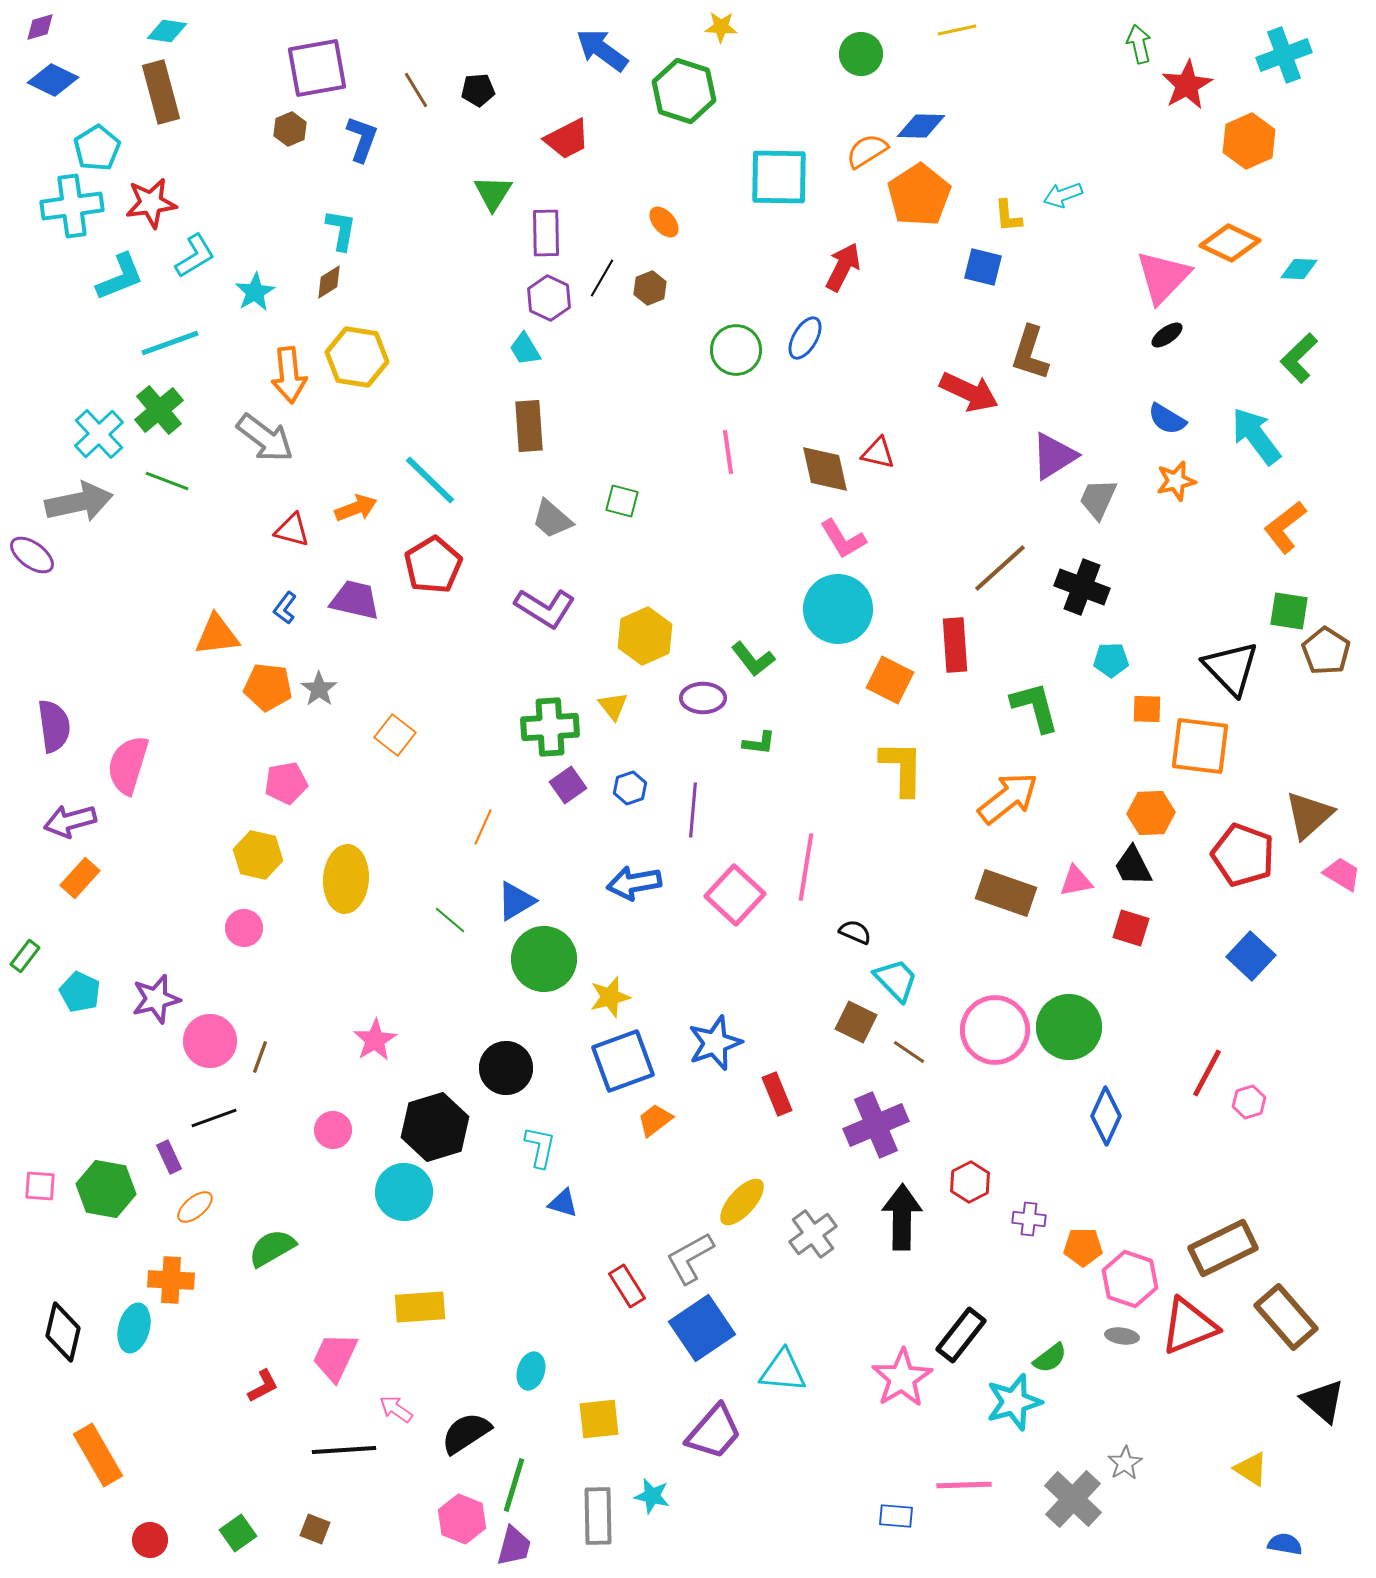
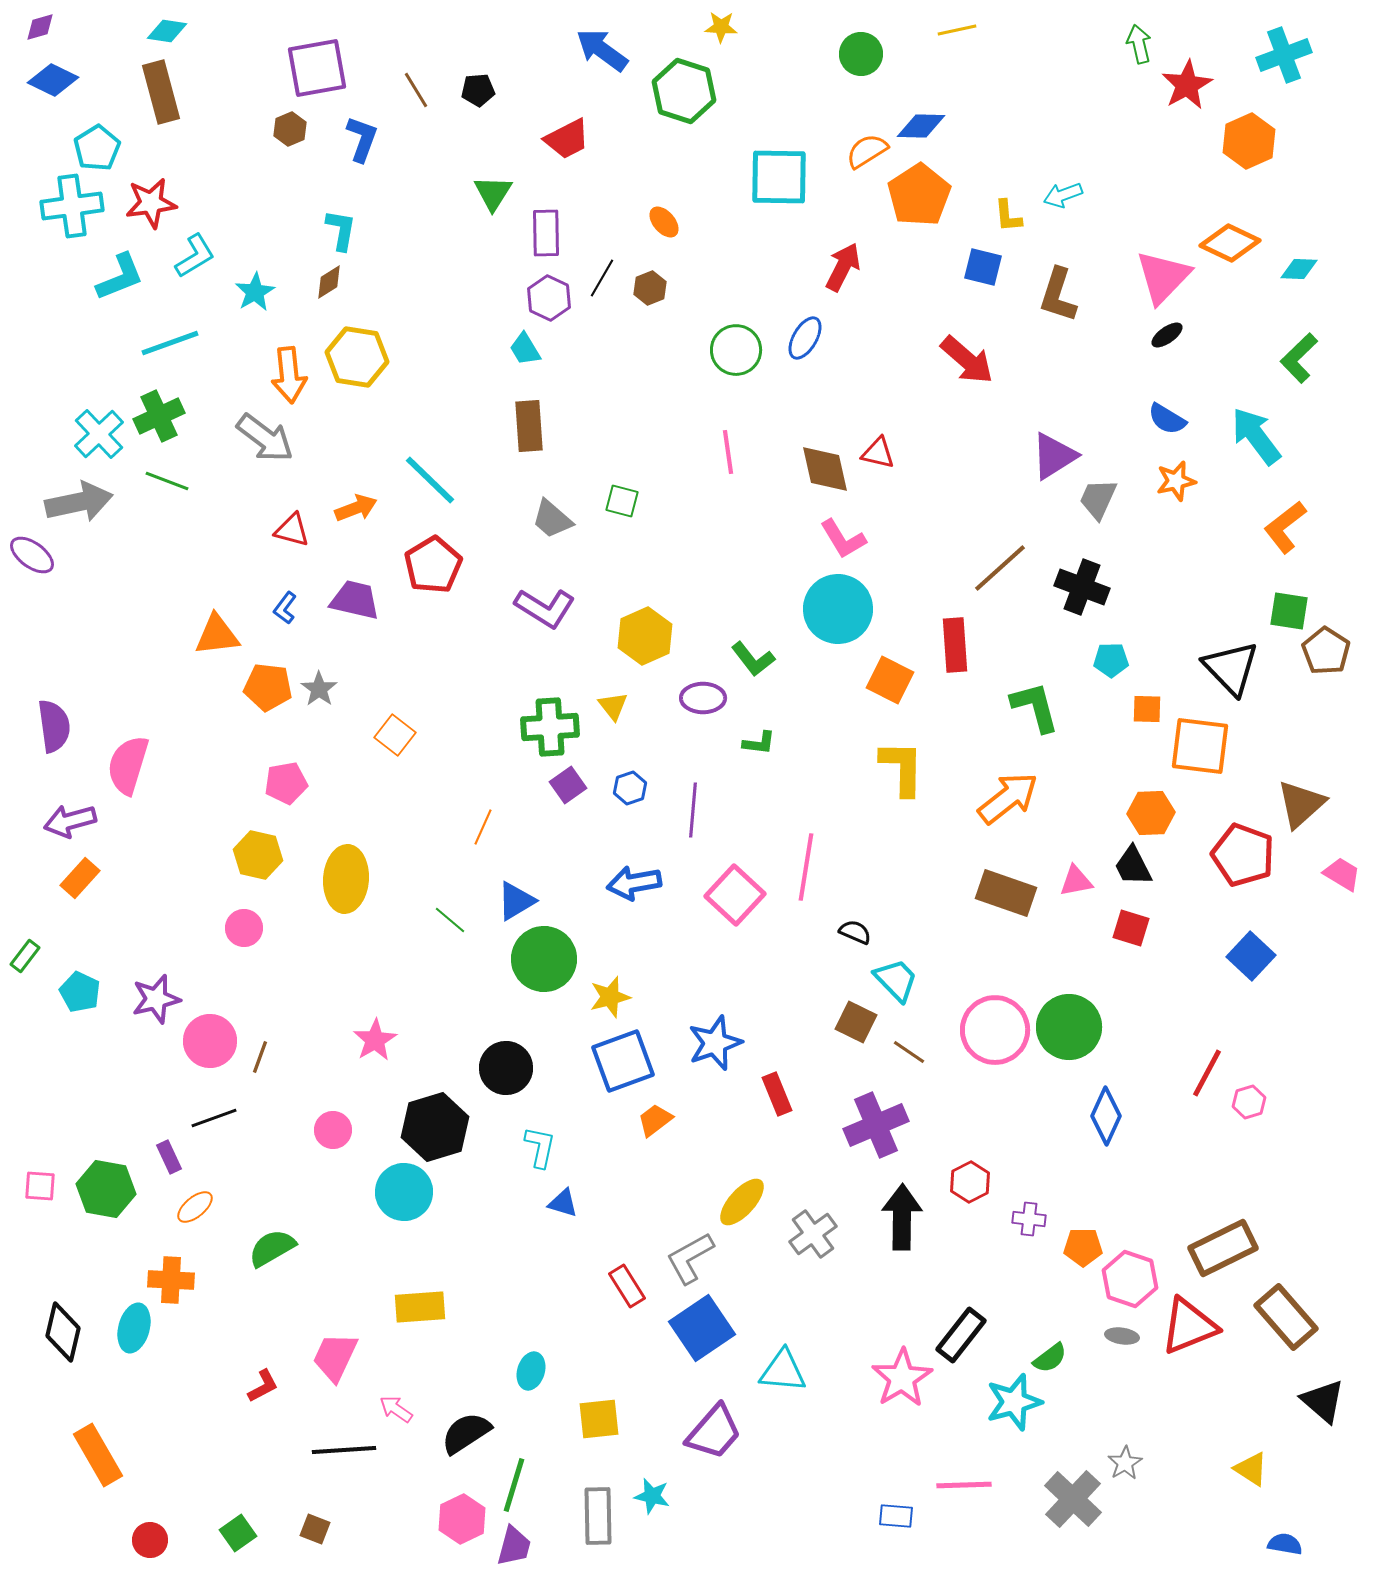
brown L-shape at (1030, 353): moved 28 px right, 58 px up
red arrow at (969, 392): moved 2 px left, 32 px up; rotated 16 degrees clockwise
green cross at (159, 410): moved 6 px down; rotated 15 degrees clockwise
brown triangle at (1309, 815): moved 8 px left, 11 px up
pink hexagon at (462, 1519): rotated 12 degrees clockwise
